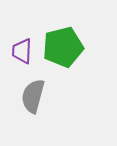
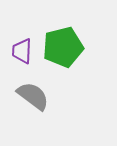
gray semicircle: rotated 112 degrees clockwise
